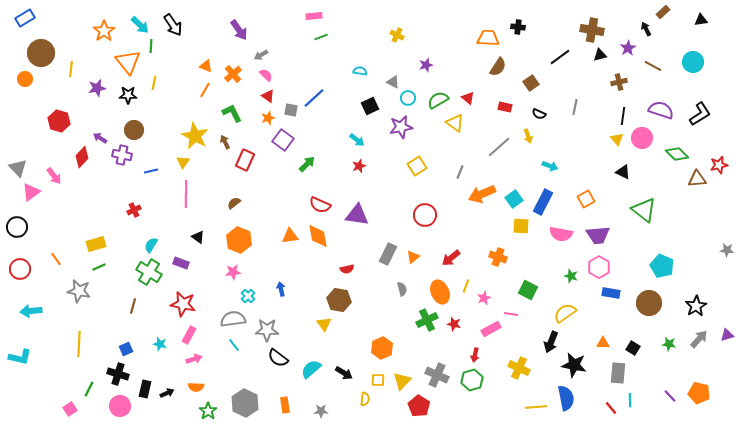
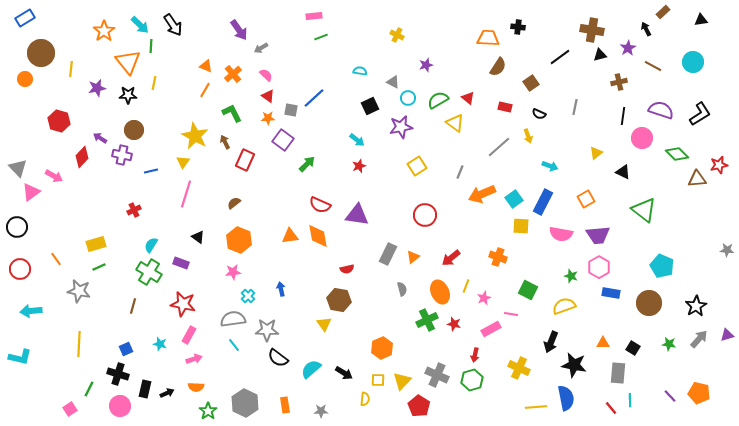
gray arrow at (261, 55): moved 7 px up
orange star at (268, 118): rotated 16 degrees clockwise
yellow triangle at (617, 139): moved 21 px left, 14 px down; rotated 32 degrees clockwise
pink arrow at (54, 176): rotated 24 degrees counterclockwise
pink line at (186, 194): rotated 16 degrees clockwise
yellow semicircle at (565, 313): moved 1 px left, 7 px up; rotated 15 degrees clockwise
